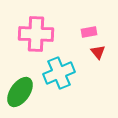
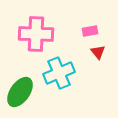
pink rectangle: moved 1 px right, 1 px up
